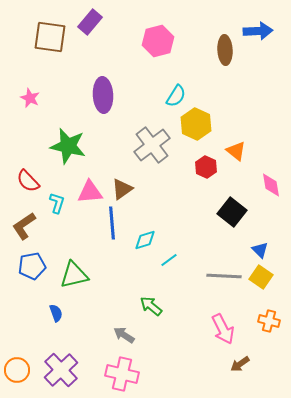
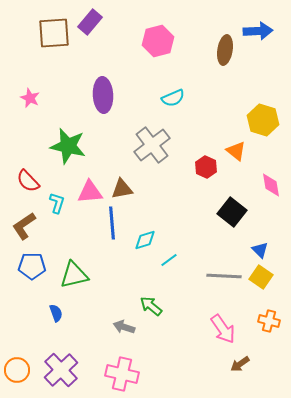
brown square: moved 4 px right, 4 px up; rotated 12 degrees counterclockwise
brown ellipse: rotated 12 degrees clockwise
cyan semicircle: moved 3 px left, 2 px down; rotated 35 degrees clockwise
yellow hexagon: moved 67 px right, 4 px up; rotated 8 degrees counterclockwise
brown triangle: rotated 25 degrees clockwise
blue pentagon: rotated 12 degrees clockwise
pink arrow: rotated 8 degrees counterclockwise
gray arrow: moved 8 px up; rotated 15 degrees counterclockwise
